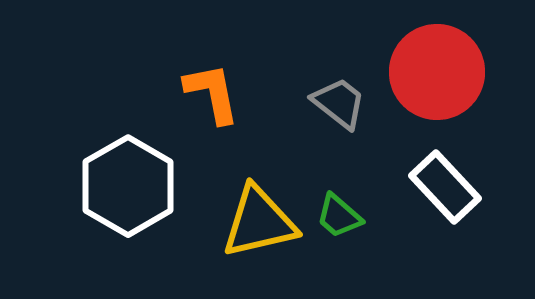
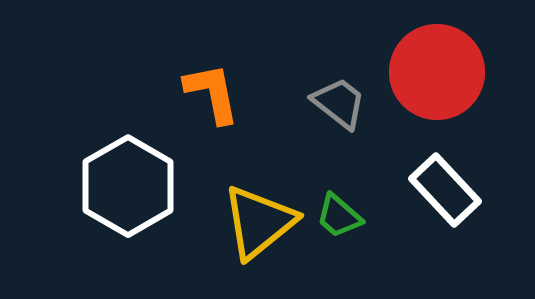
white rectangle: moved 3 px down
yellow triangle: rotated 26 degrees counterclockwise
